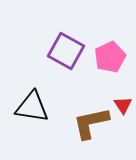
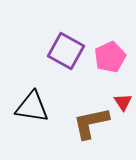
red triangle: moved 3 px up
